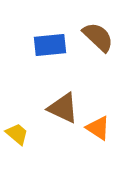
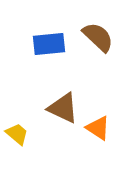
blue rectangle: moved 1 px left, 1 px up
